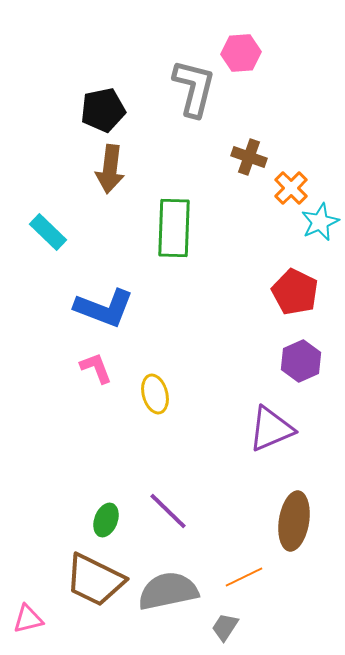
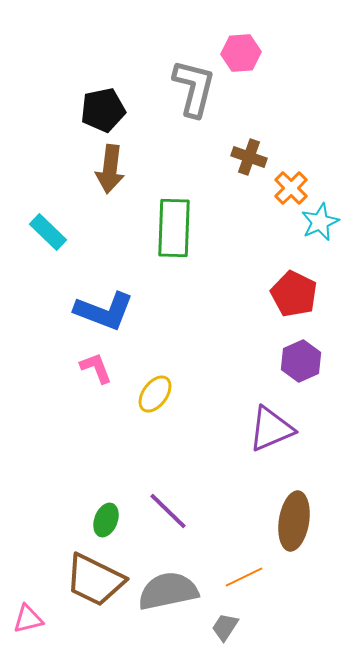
red pentagon: moved 1 px left, 2 px down
blue L-shape: moved 3 px down
yellow ellipse: rotated 51 degrees clockwise
